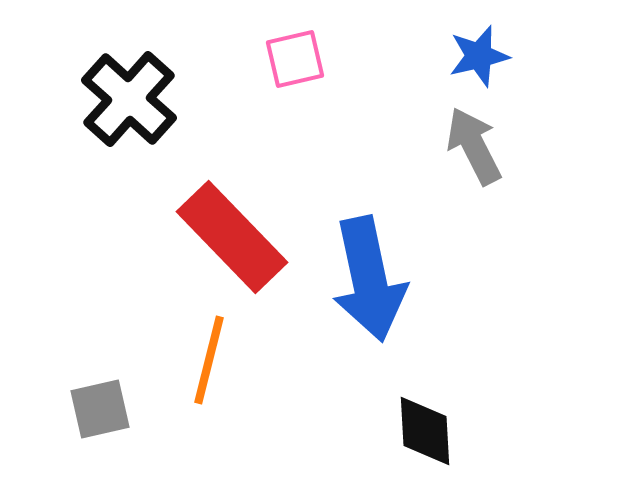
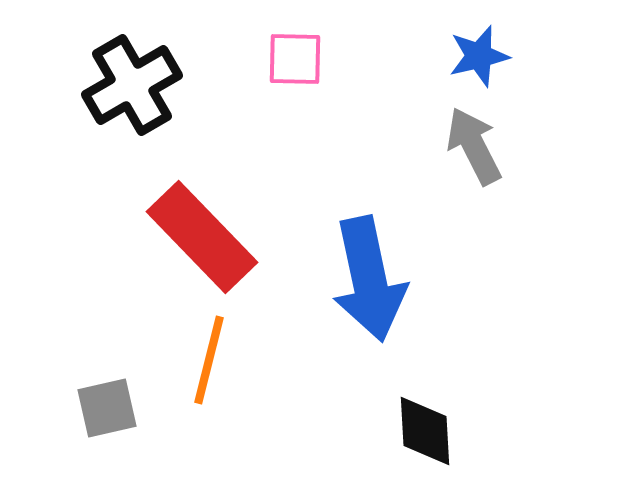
pink square: rotated 14 degrees clockwise
black cross: moved 3 px right, 14 px up; rotated 18 degrees clockwise
red rectangle: moved 30 px left
gray square: moved 7 px right, 1 px up
